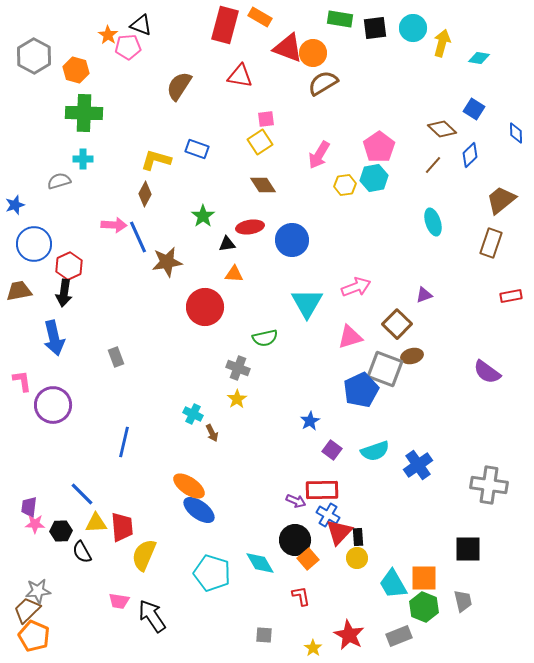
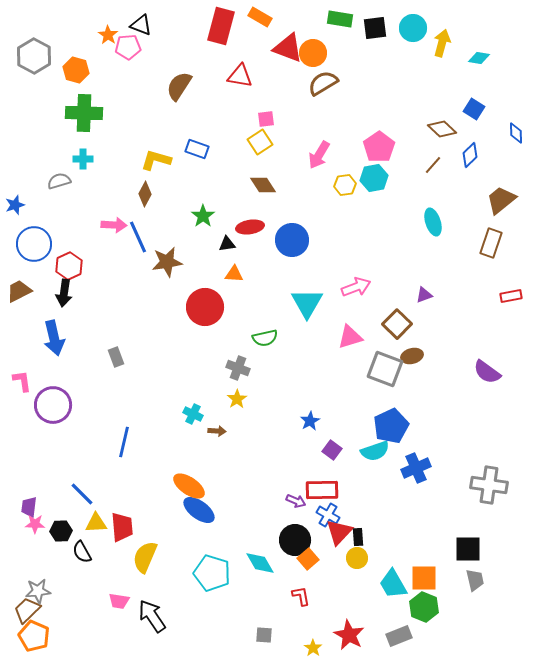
red rectangle at (225, 25): moved 4 px left, 1 px down
brown trapezoid at (19, 291): rotated 16 degrees counterclockwise
blue pentagon at (361, 390): moved 30 px right, 36 px down
brown arrow at (212, 433): moved 5 px right, 2 px up; rotated 60 degrees counterclockwise
blue cross at (418, 465): moved 2 px left, 3 px down; rotated 12 degrees clockwise
yellow semicircle at (144, 555): moved 1 px right, 2 px down
gray trapezoid at (463, 601): moved 12 px right, 21 px up
